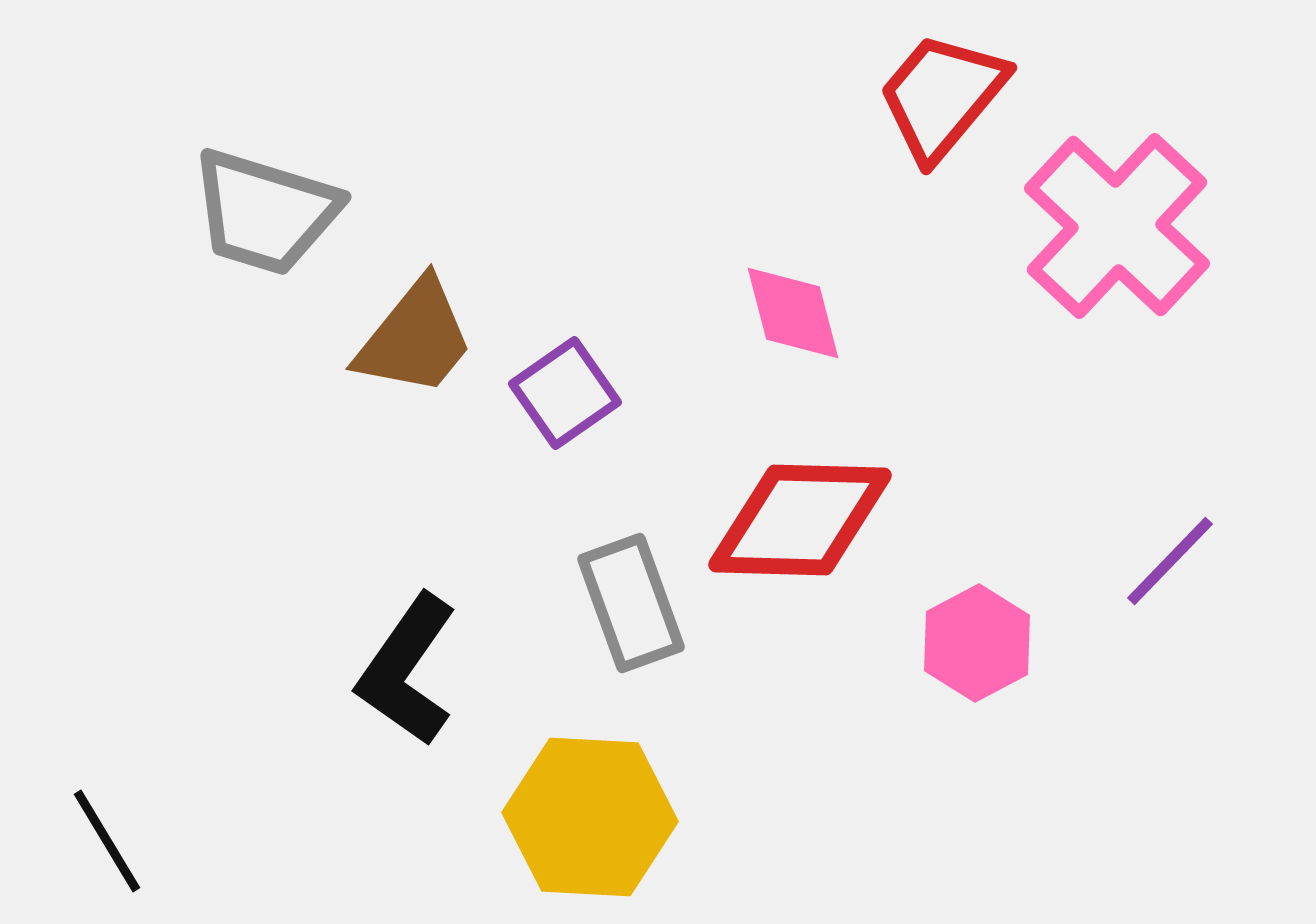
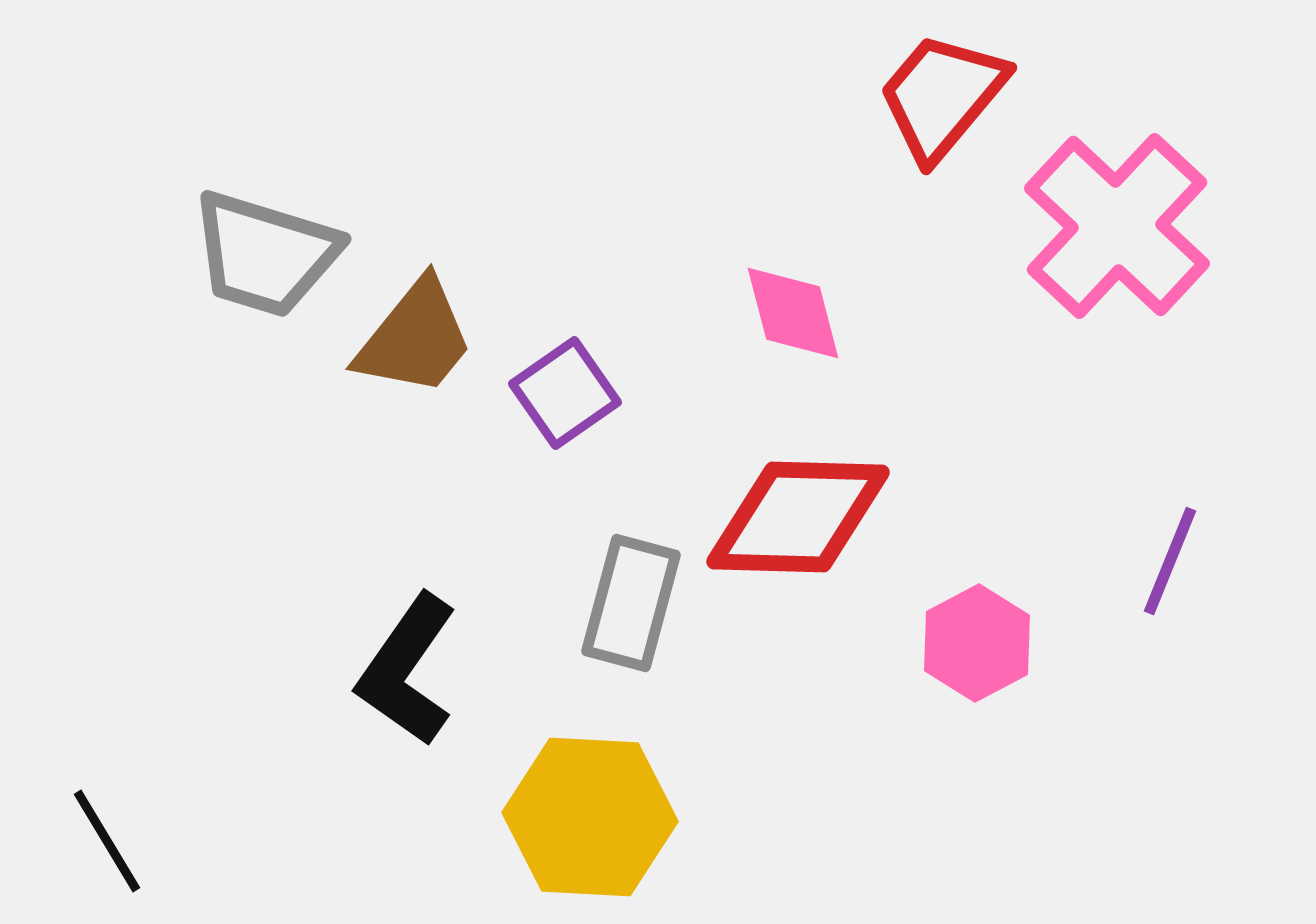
gray trapezoid: moved 42 px down
red diamond: moved 2 px left, 3 px up
purple line: rotated 22 degrees counterclockwise
gray rectangle: rotated 35 degrees clockwise
